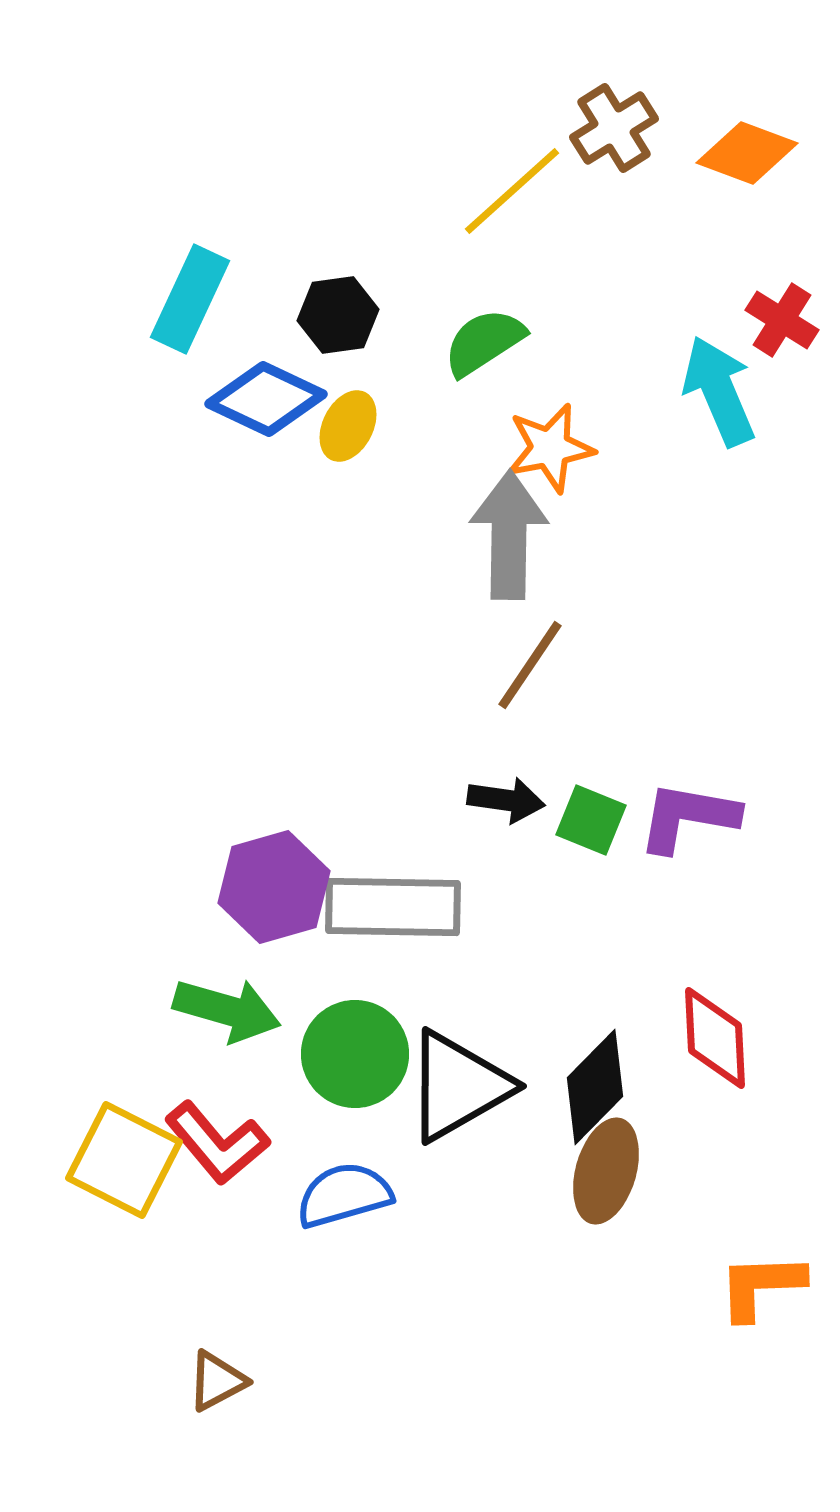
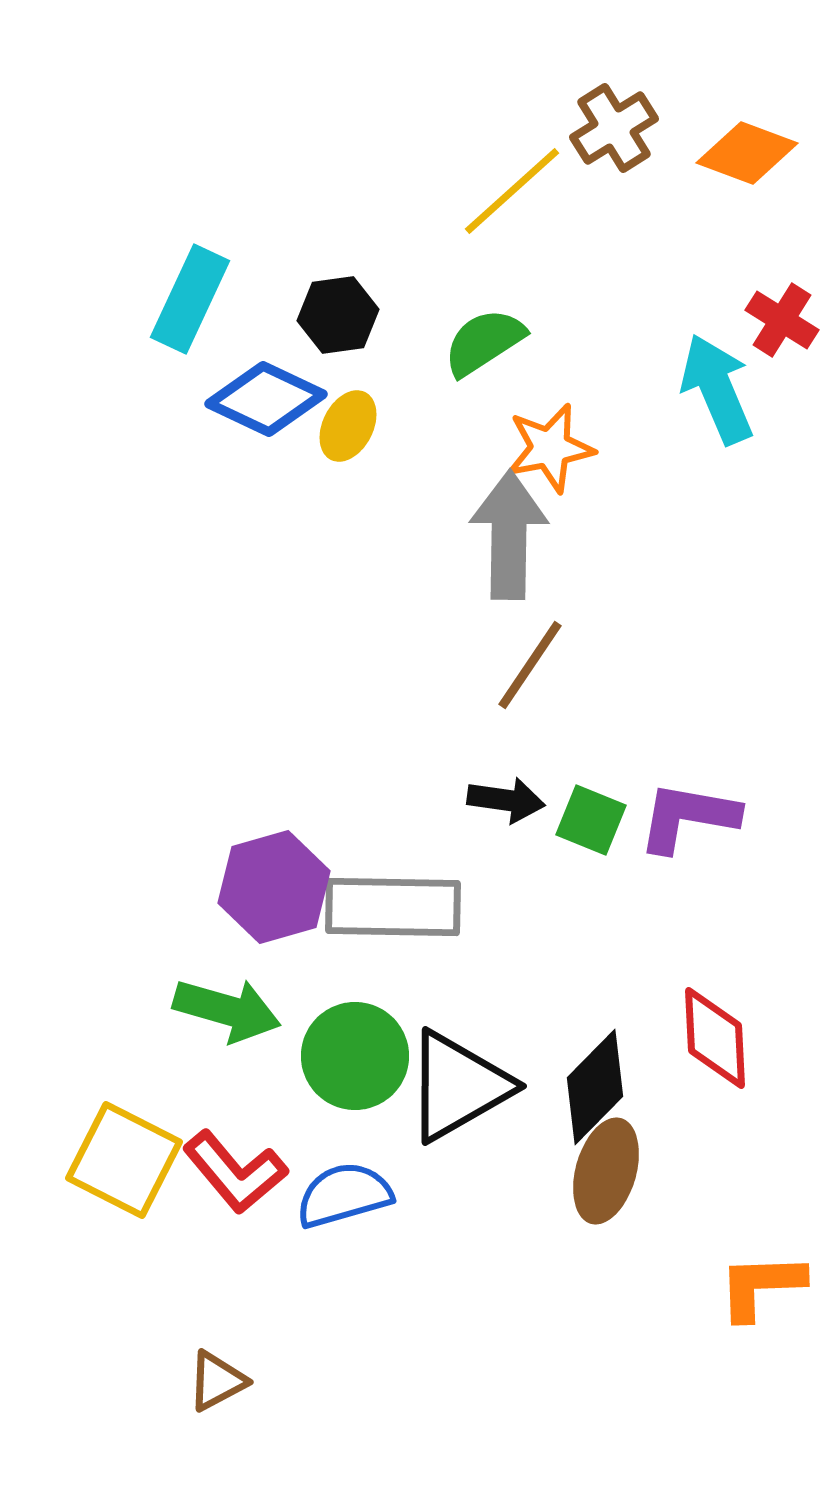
cyan arrow: moved 2 px left, 2 px up
green circle: moved 2 px down
red L-shape: moved 18 px right, 29 px down
